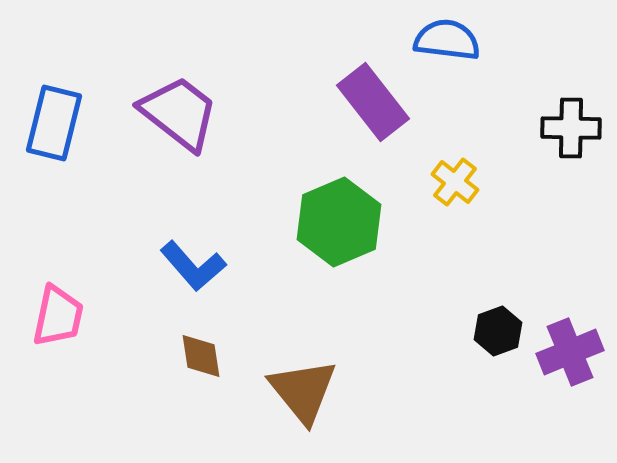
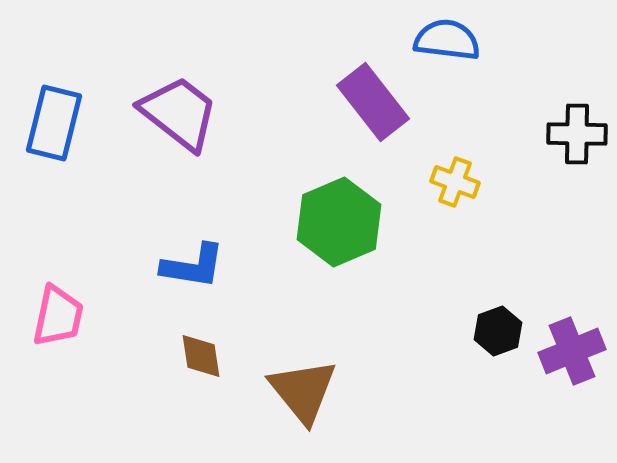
black cross: moved 6 px right, 6 px down
yellow cross: rotated 18 degrees counterclockwise
blue L-shape: rotated 40 degrees counterclockwise
purple cross: moved 2 px right, 1 px up
